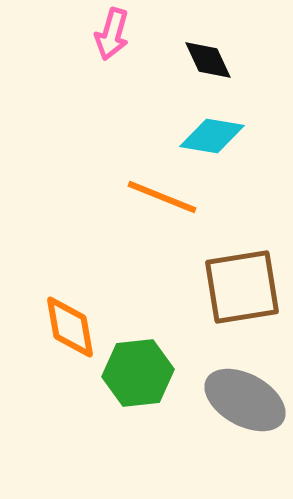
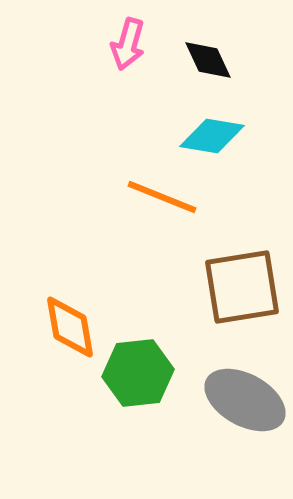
pink arrow: moved 16 px right, 10 px down
